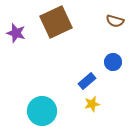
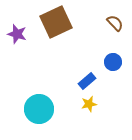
brown semicircle: moved 2 px down; rotated 150 degrees counterclockwise
purple star: moved 1 px right, 1 px down
yellow star: moved 3 px left
cyan circle: moved 3 px left, 2 px up
